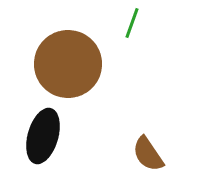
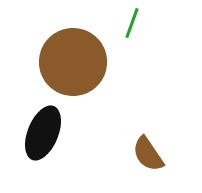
brown circle: moved 5 px right, 2 px up
black ellipse: moved 3 px up; rotated 6 degrees clockwise
